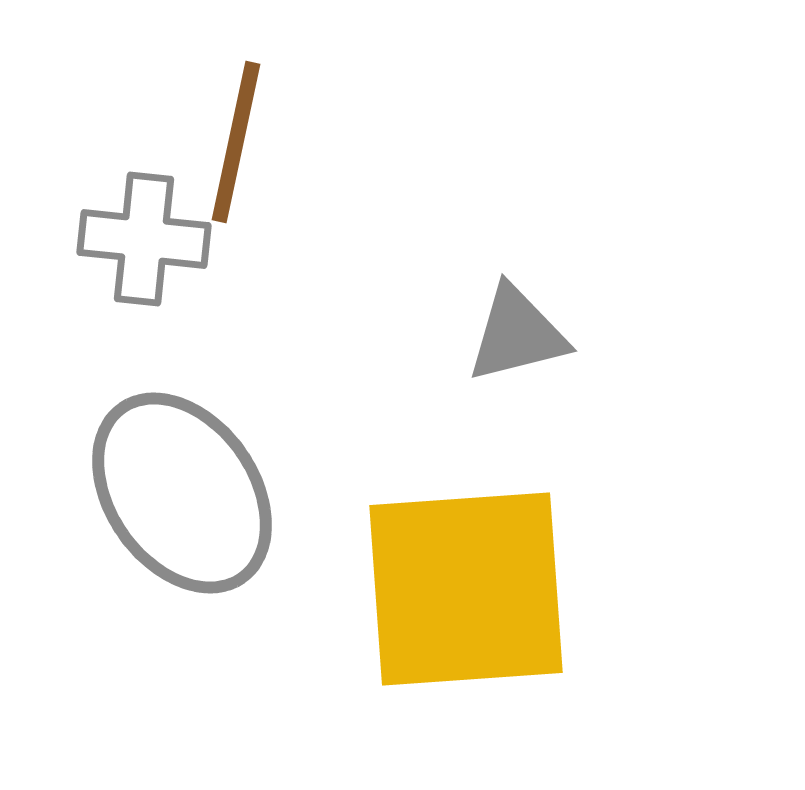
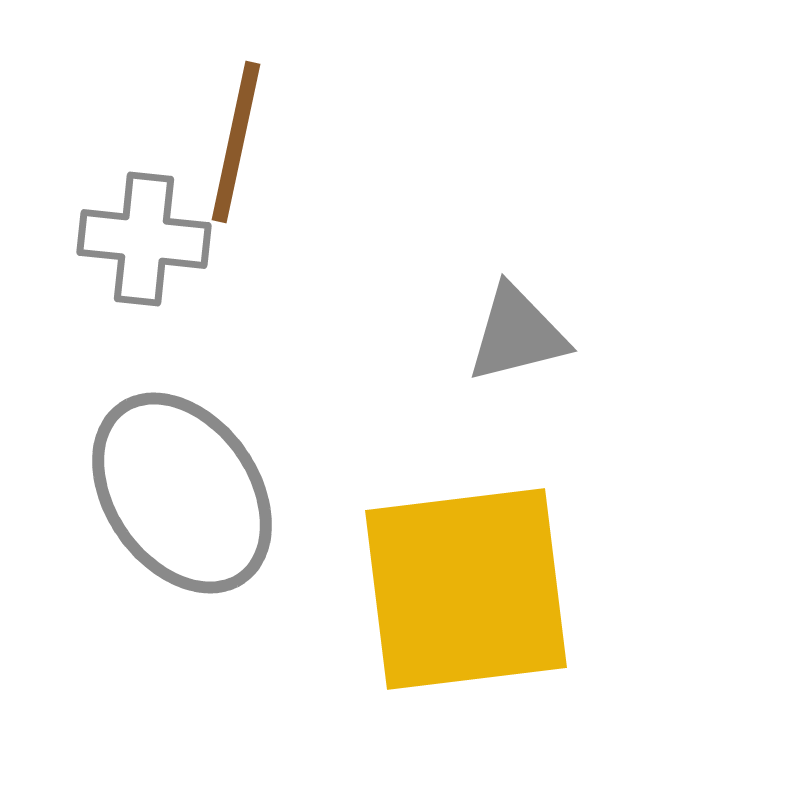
yellow square: rotated 3 degrees counterclockwise
